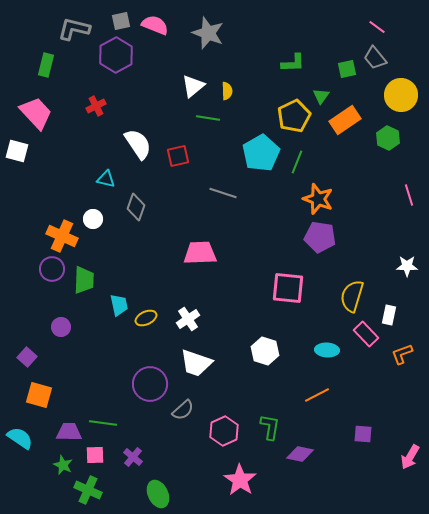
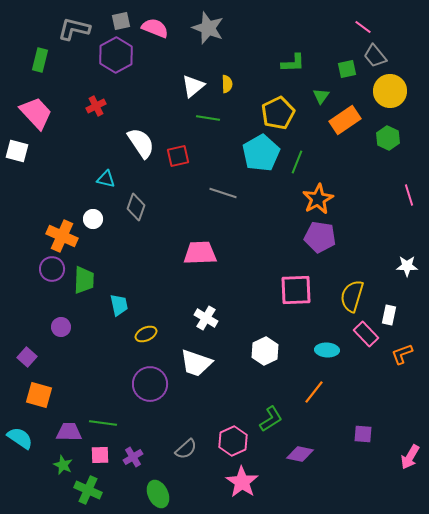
pink semicircle at (155, 25): moved 3 px down
pink line at (377, 27): moved 14 px left
gray star at (208, 33): moved 5 px up
gray trapezoid at (375, 58): moved 2 px up
green rectangle at (46, 65): moved 6 px left, 5 px up
yellow semicircle at (227, 91): moved 7 px up
yellow circle at (401, 95): moved 11 px left, 4 px up
yellow pentagon at (294, 116): moved 16 px left, 3 px up
white semicircle at (138, 144): moved 3 px right, 1 px up
orange star at (318, 199): rotated 24 degrees clockwise
pink square at (288, 288): moved 8 px right, 2 px down; rotated 8 degrees counterclockwise
yellow ellipse at (146, 318): moved 16 px down
white cross at (188, 319): moved 18 px right, 1 px up; rotated 25 degrees counterclockwise
white hexagon at (265, 351): rotated 16 degrees clockwise
orange line at (317, 395): moved 3 px left, 3 px up; rotated 25 degrees counterclockwise
gray semicircle at (183, 410): moved 3 px right, 39 px down
green L-shape at (270, 427): moved 1 px right, 8 px up; rotated 48 degrees clockwise
pink hexagon at (224, 431): moved 9 px right, 10 px down
pink square at (95, 455): moved 5 px right
purple cross at (133, 457): rotated 18 degrees clockwise
pink star at (240, 480): moved 2 px right, 2 px down
